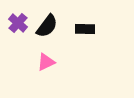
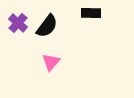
black rectangle: moved 6 px right, 16 px up
pink triangle: moved 5 px right; rotated 24 degrees counterclockwise
